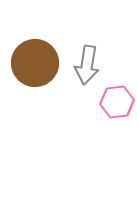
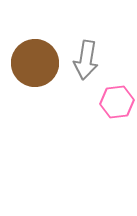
gray arrow: moved 1 px left, 5 px up
